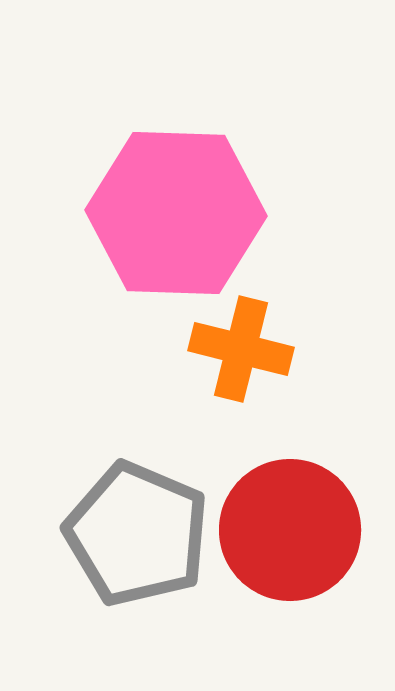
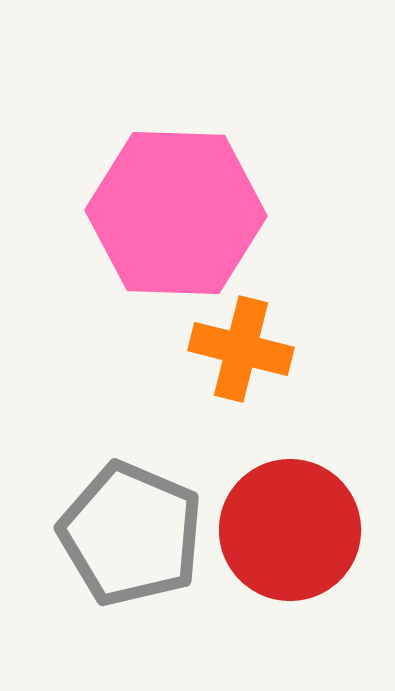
gray pentagon: moved 6 px left
